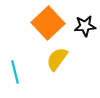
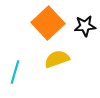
yellow semicircle: rotated 35 degrees clockwise
cyan line: rotated 30 degrees clockwise
